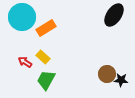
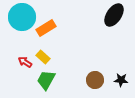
brown circle: moved 12 px left, 6 px down
